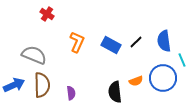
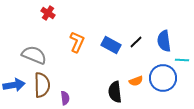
red cross: moved 1 px right, 1 px up
cyan line: rotated 64 degrees counterclockwise
blue arrow: rotated 15 degrees clockwise
purple semicircle: moved 6 px left, 5 px down
